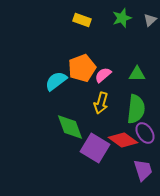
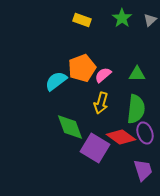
green star: rotated 18 degrees counterclockwise
purple ellipse: rotated 15 degrees clockwise
red diamond: moved 2 px left, 3 px up
